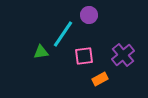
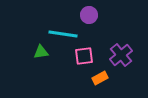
cyan line: rotated 64 degrees clockwise
purple cross: moved 2 px left
orange rectangle: moved 1 px up
